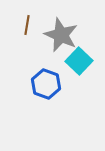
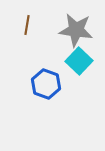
gray star: moved 15 px right, 5 px up; rotated 16 degrees counterclockwise
